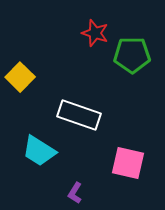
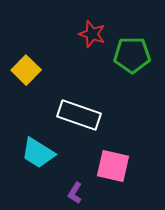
red star: moved 3 px left, 1 px down
yellow square: moved 6 px right, 7 px up
cyan trapezoid: moved 1 px left, 2 px down
pink square: moved 15 px left, 3 px down
